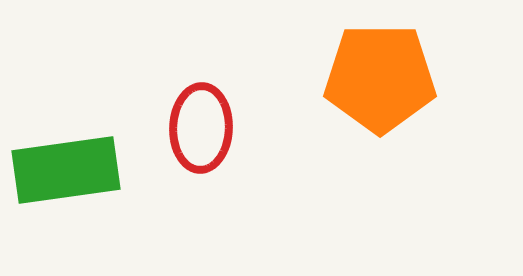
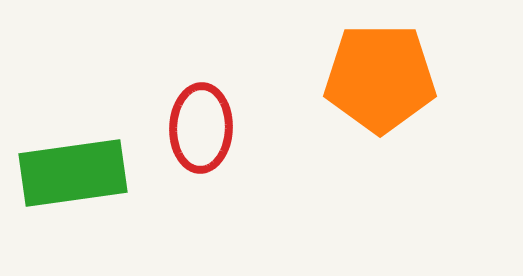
green rectangle: moved 7 px right, 3 px down
